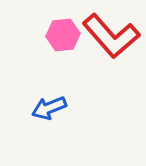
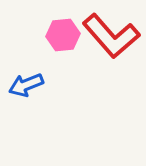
blue arrow: moved 23 px left, 23 px up
